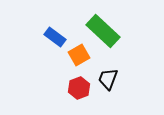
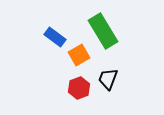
green rectangle: rotated 16 degrees clockwise
